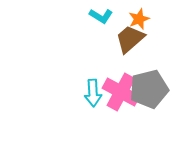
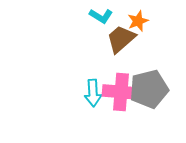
orange star: moved 1 px left, 2 px down
brown trapezoid: moved 9 px left
pink cross: rotated 24 degrees counterclockwise
